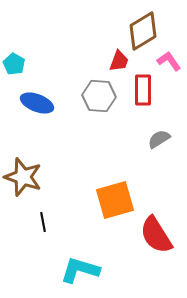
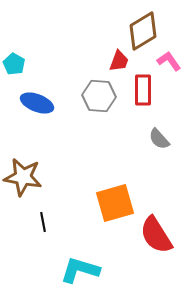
gray semicircle: rotated 100 degrees counterclockwise
brown star: rotated 9 degrees counterclockwise
orange square: moved 3 px down
